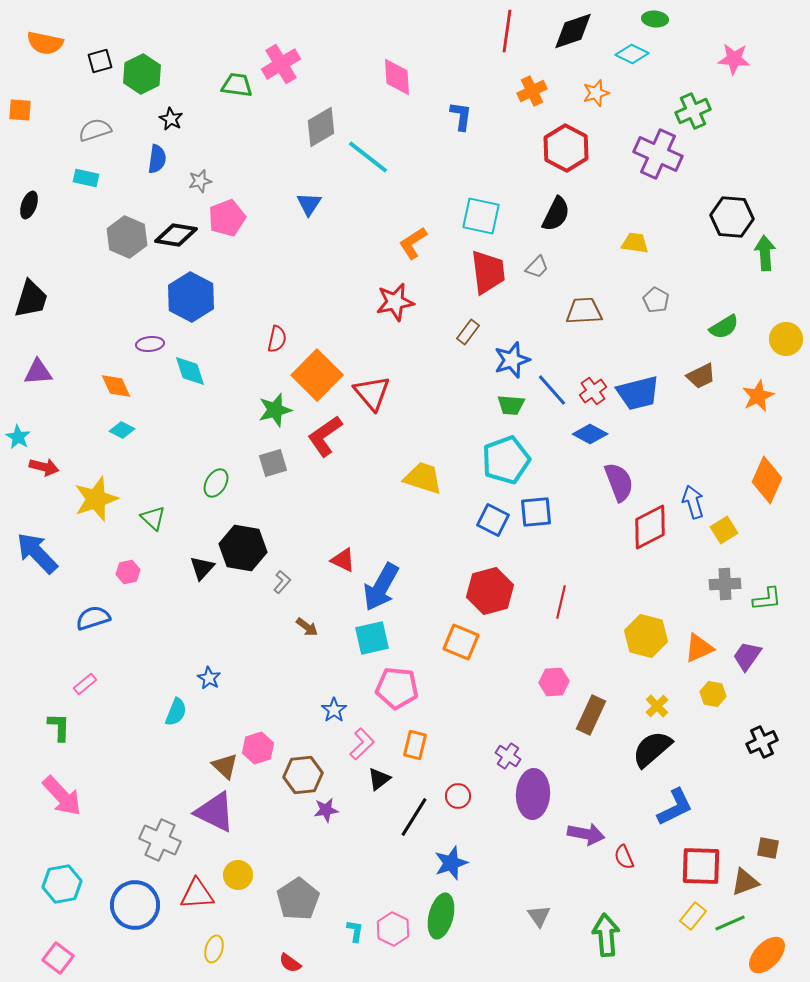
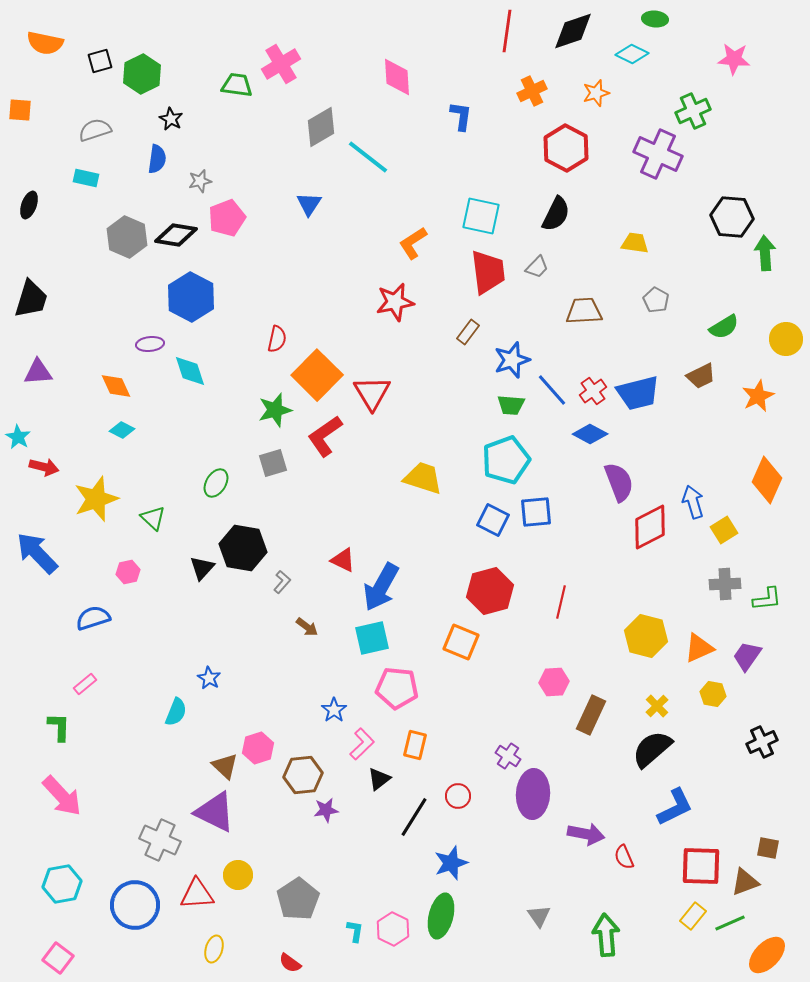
red triangle at (372, 393): rotated 9 degrees clockwise
